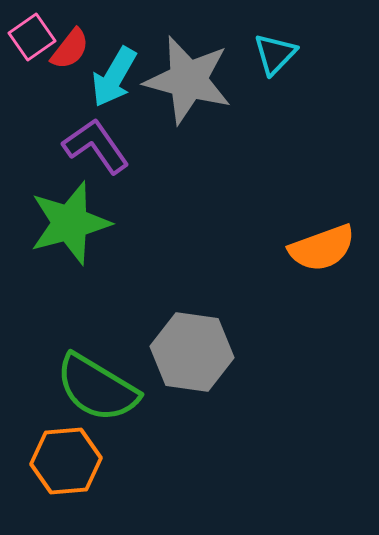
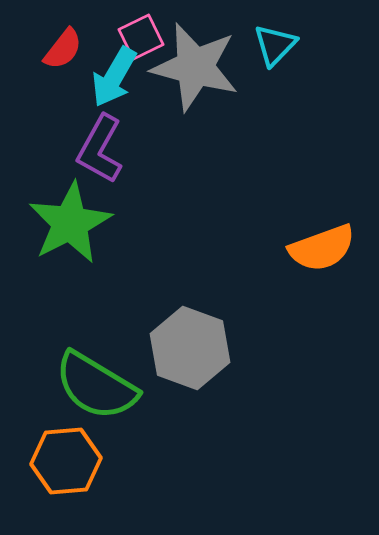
pink square: moved 109 px right; rotated 9 degrees clockwise
red semicircle: moved 7 px left
cyan triangle: moved 9 px up
gray star: moved 7 px right, 13 px up
purple L-shape: moved 4 px right, 3 px down; rotated 116 degrees counterclockwise
green star: rotated 12 degrees counterclockwise
gray hexagon: moved 2 px left, 4 px up; rotated 12 degrees clockwise
green semicircle: moved 1 px left, 2 px up
